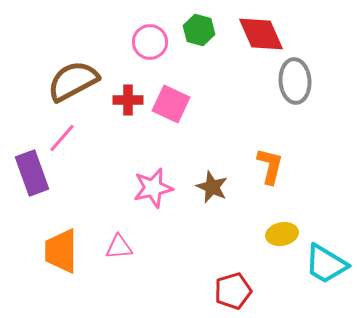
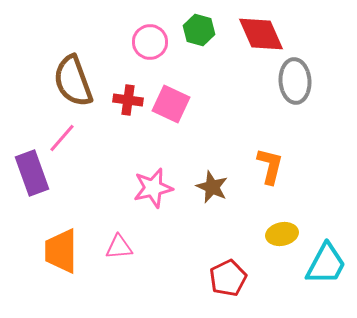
brown semicircle: rotated 82 degrees counterclockwise
red cross: rotated 8 degrees clockwise
cyan trapezoid: rotated 93 degrees counterclockwise
red pentagon: moved 5 px left, 13 px up; rotated 9 degrees counterclockwise
